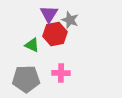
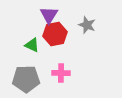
purple triangle: moved 1 px down
gray star: moved 17 px right, 5 px down
